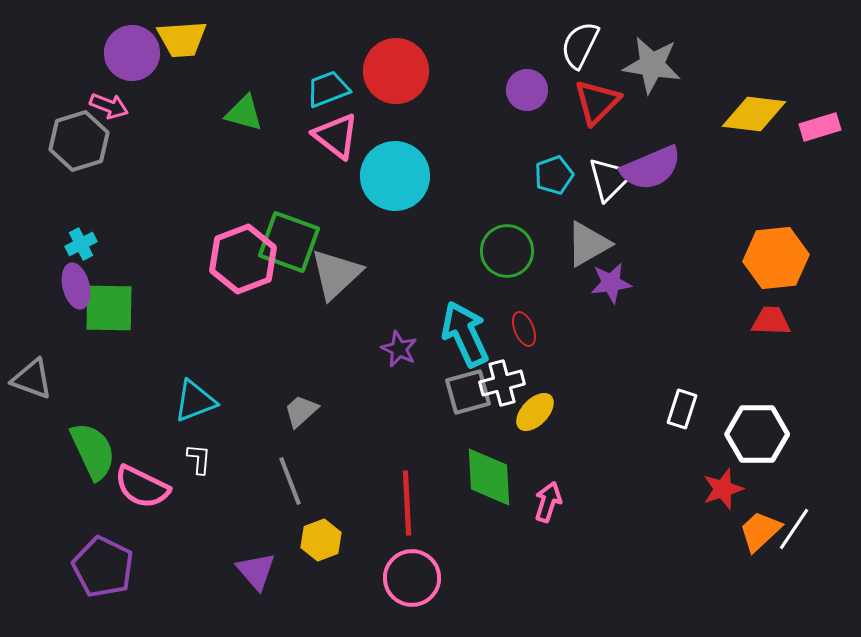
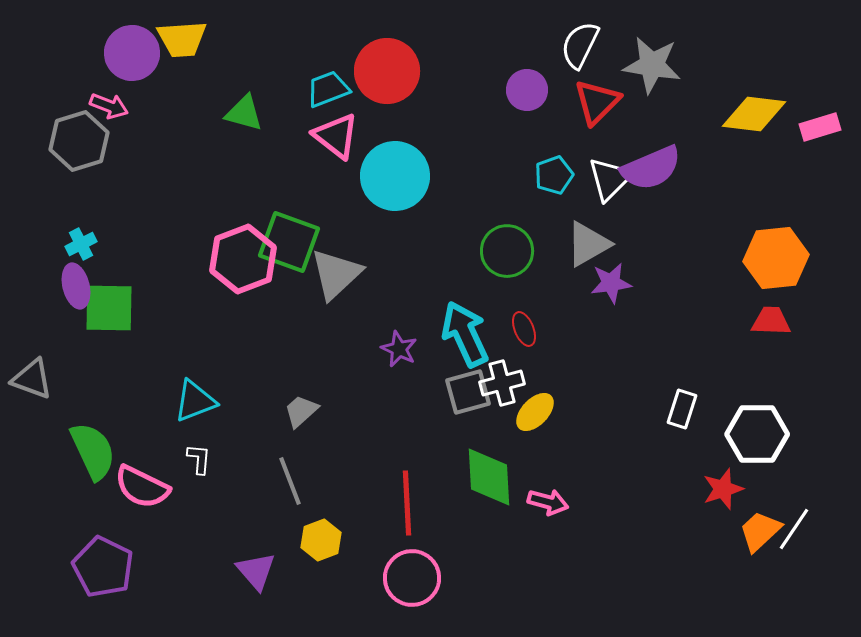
red circle at (396, 71): moved 9 px left
pink arrow at (548, 502): rotated 87 degrees clockwise
